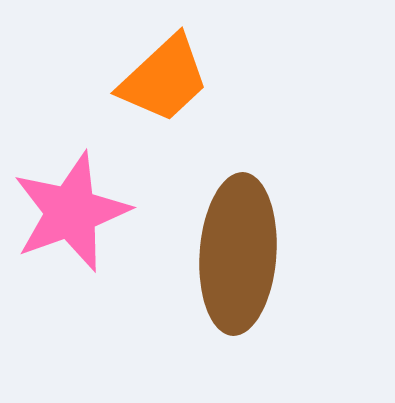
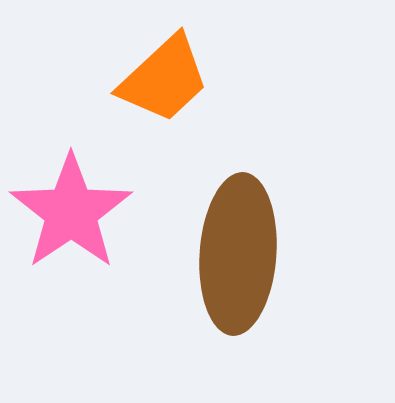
pink star: rotated 14 degrees counterclockwise
